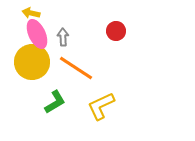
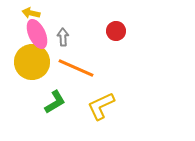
orange line: rotated 9 degrees counterclockwise
